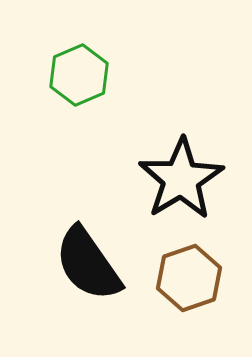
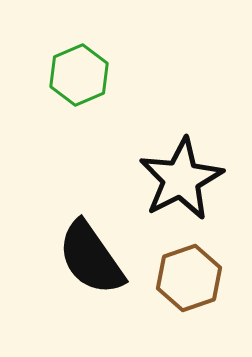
black star: rotated 4 degrees clockwise
black semicircle: moved 3 px right, 6 px up
